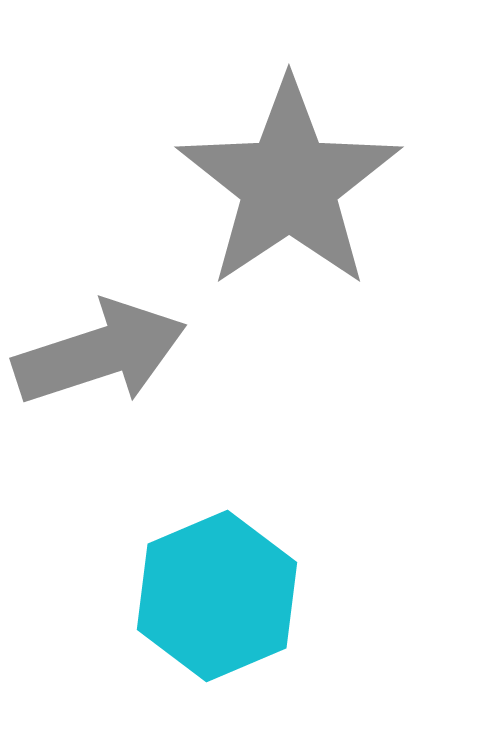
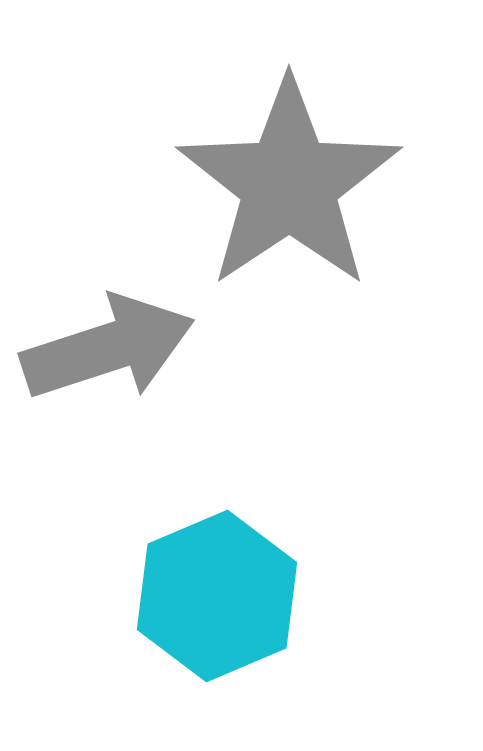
gray arrow: moved 8 px right, 5 px up
